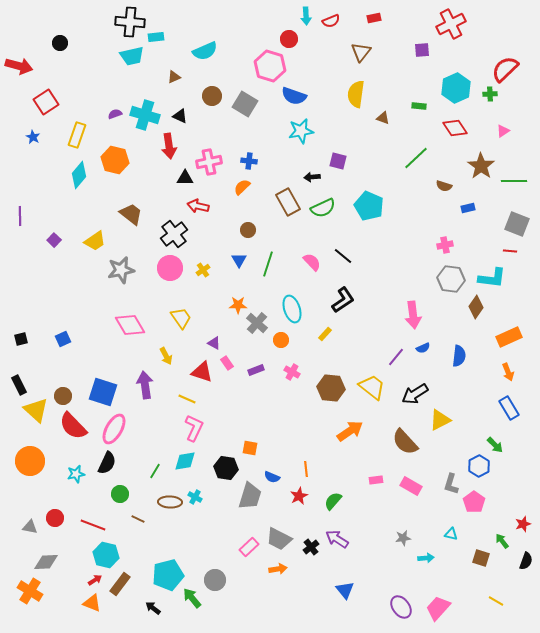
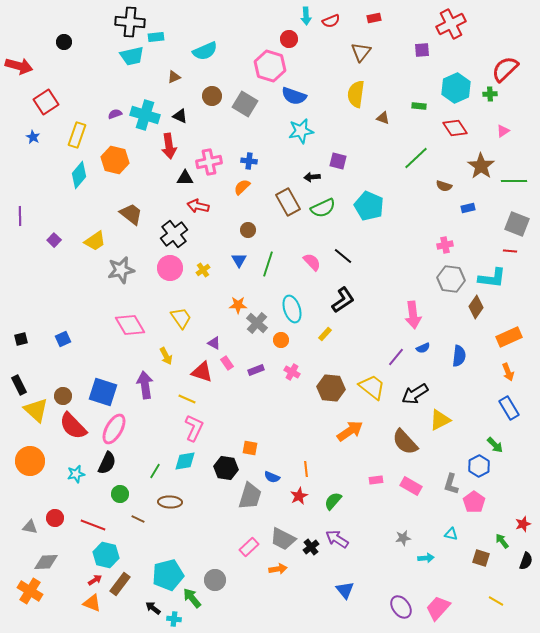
black circle at (60, 43): moved 4 px right, 1 px up
cyan cross at (195, 497): moved 21 px left, 122 px down; rotated 24 degrees counterclockwise
gray trapezoid at (279, 539): moved 4 px right
